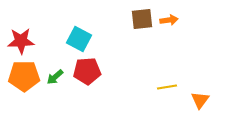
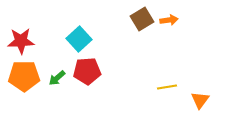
brown square: rotated 25 degrees counterclockwise
cyan square: rotated 20 degrees clockwise
green arrow: moved 2 px right, 1 px down
